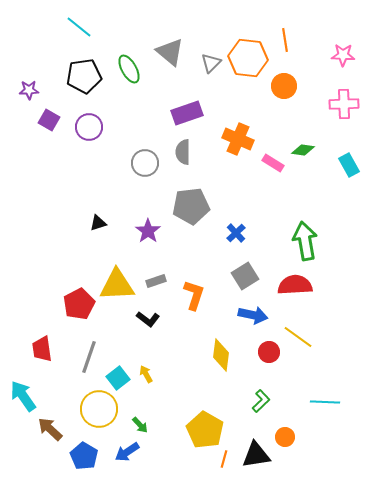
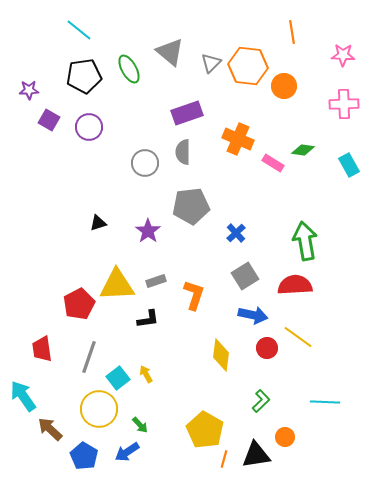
cyan line at (79, 27): moved 3 px down
orange line at (285, 40): moved 7 px right, 8 px up
orange hexagon at (248, 58): moved 8 px down
black L-shape at (148, 319): rotated 45 degrees counterclockwise
red circle at (269, 352): moved 2 px left, 4 px up
